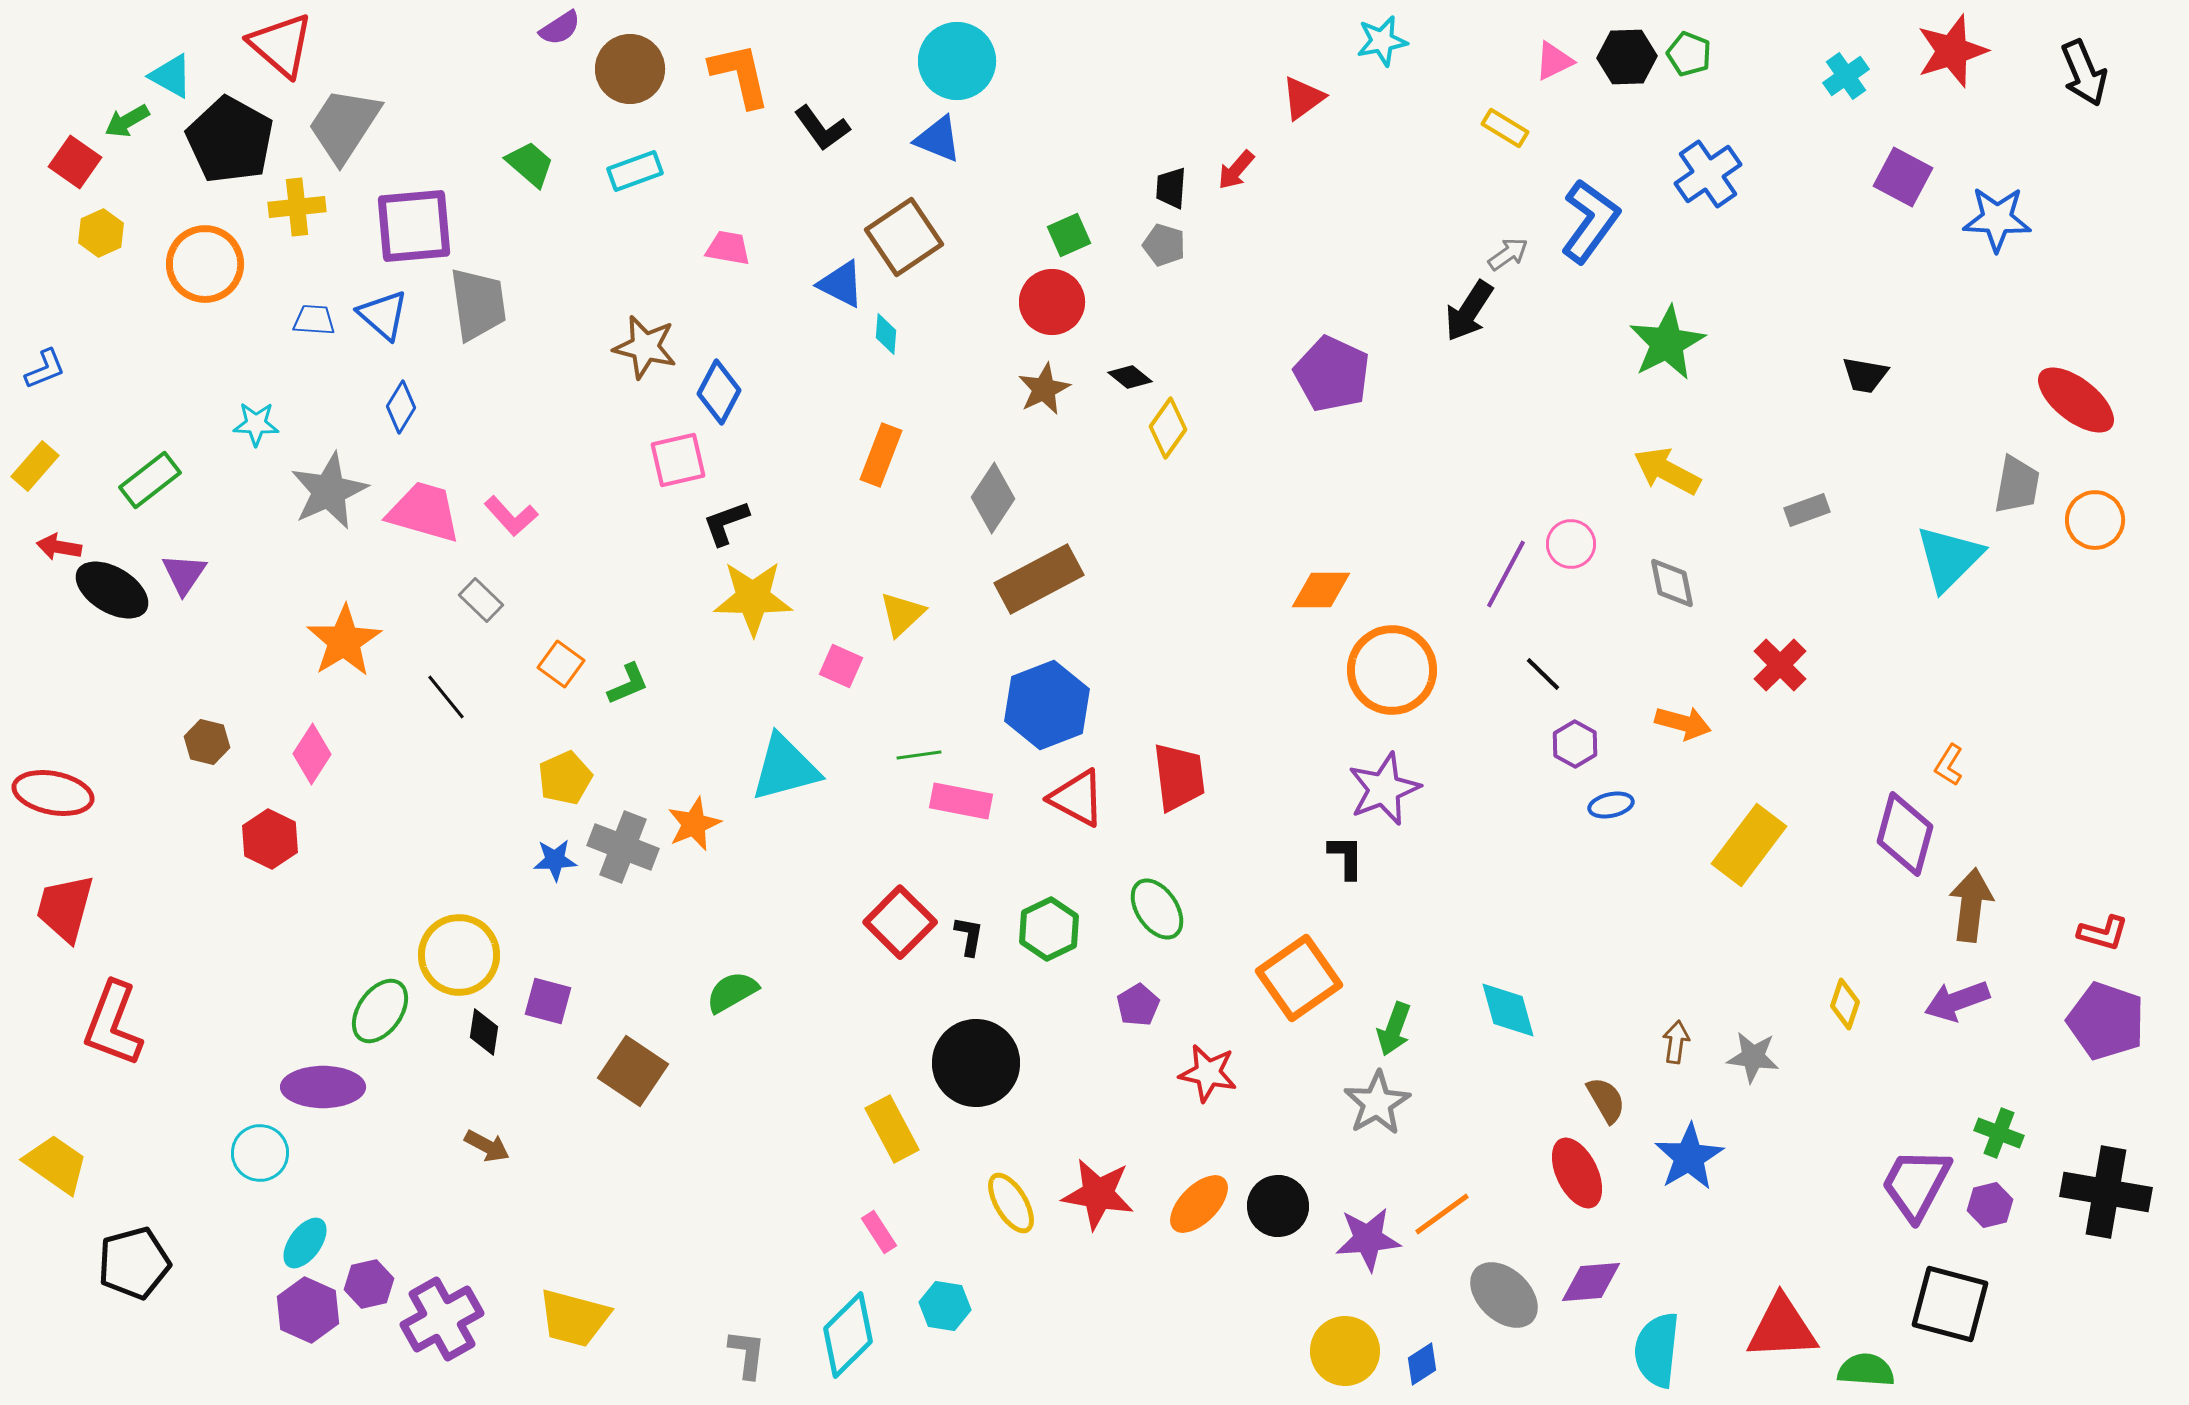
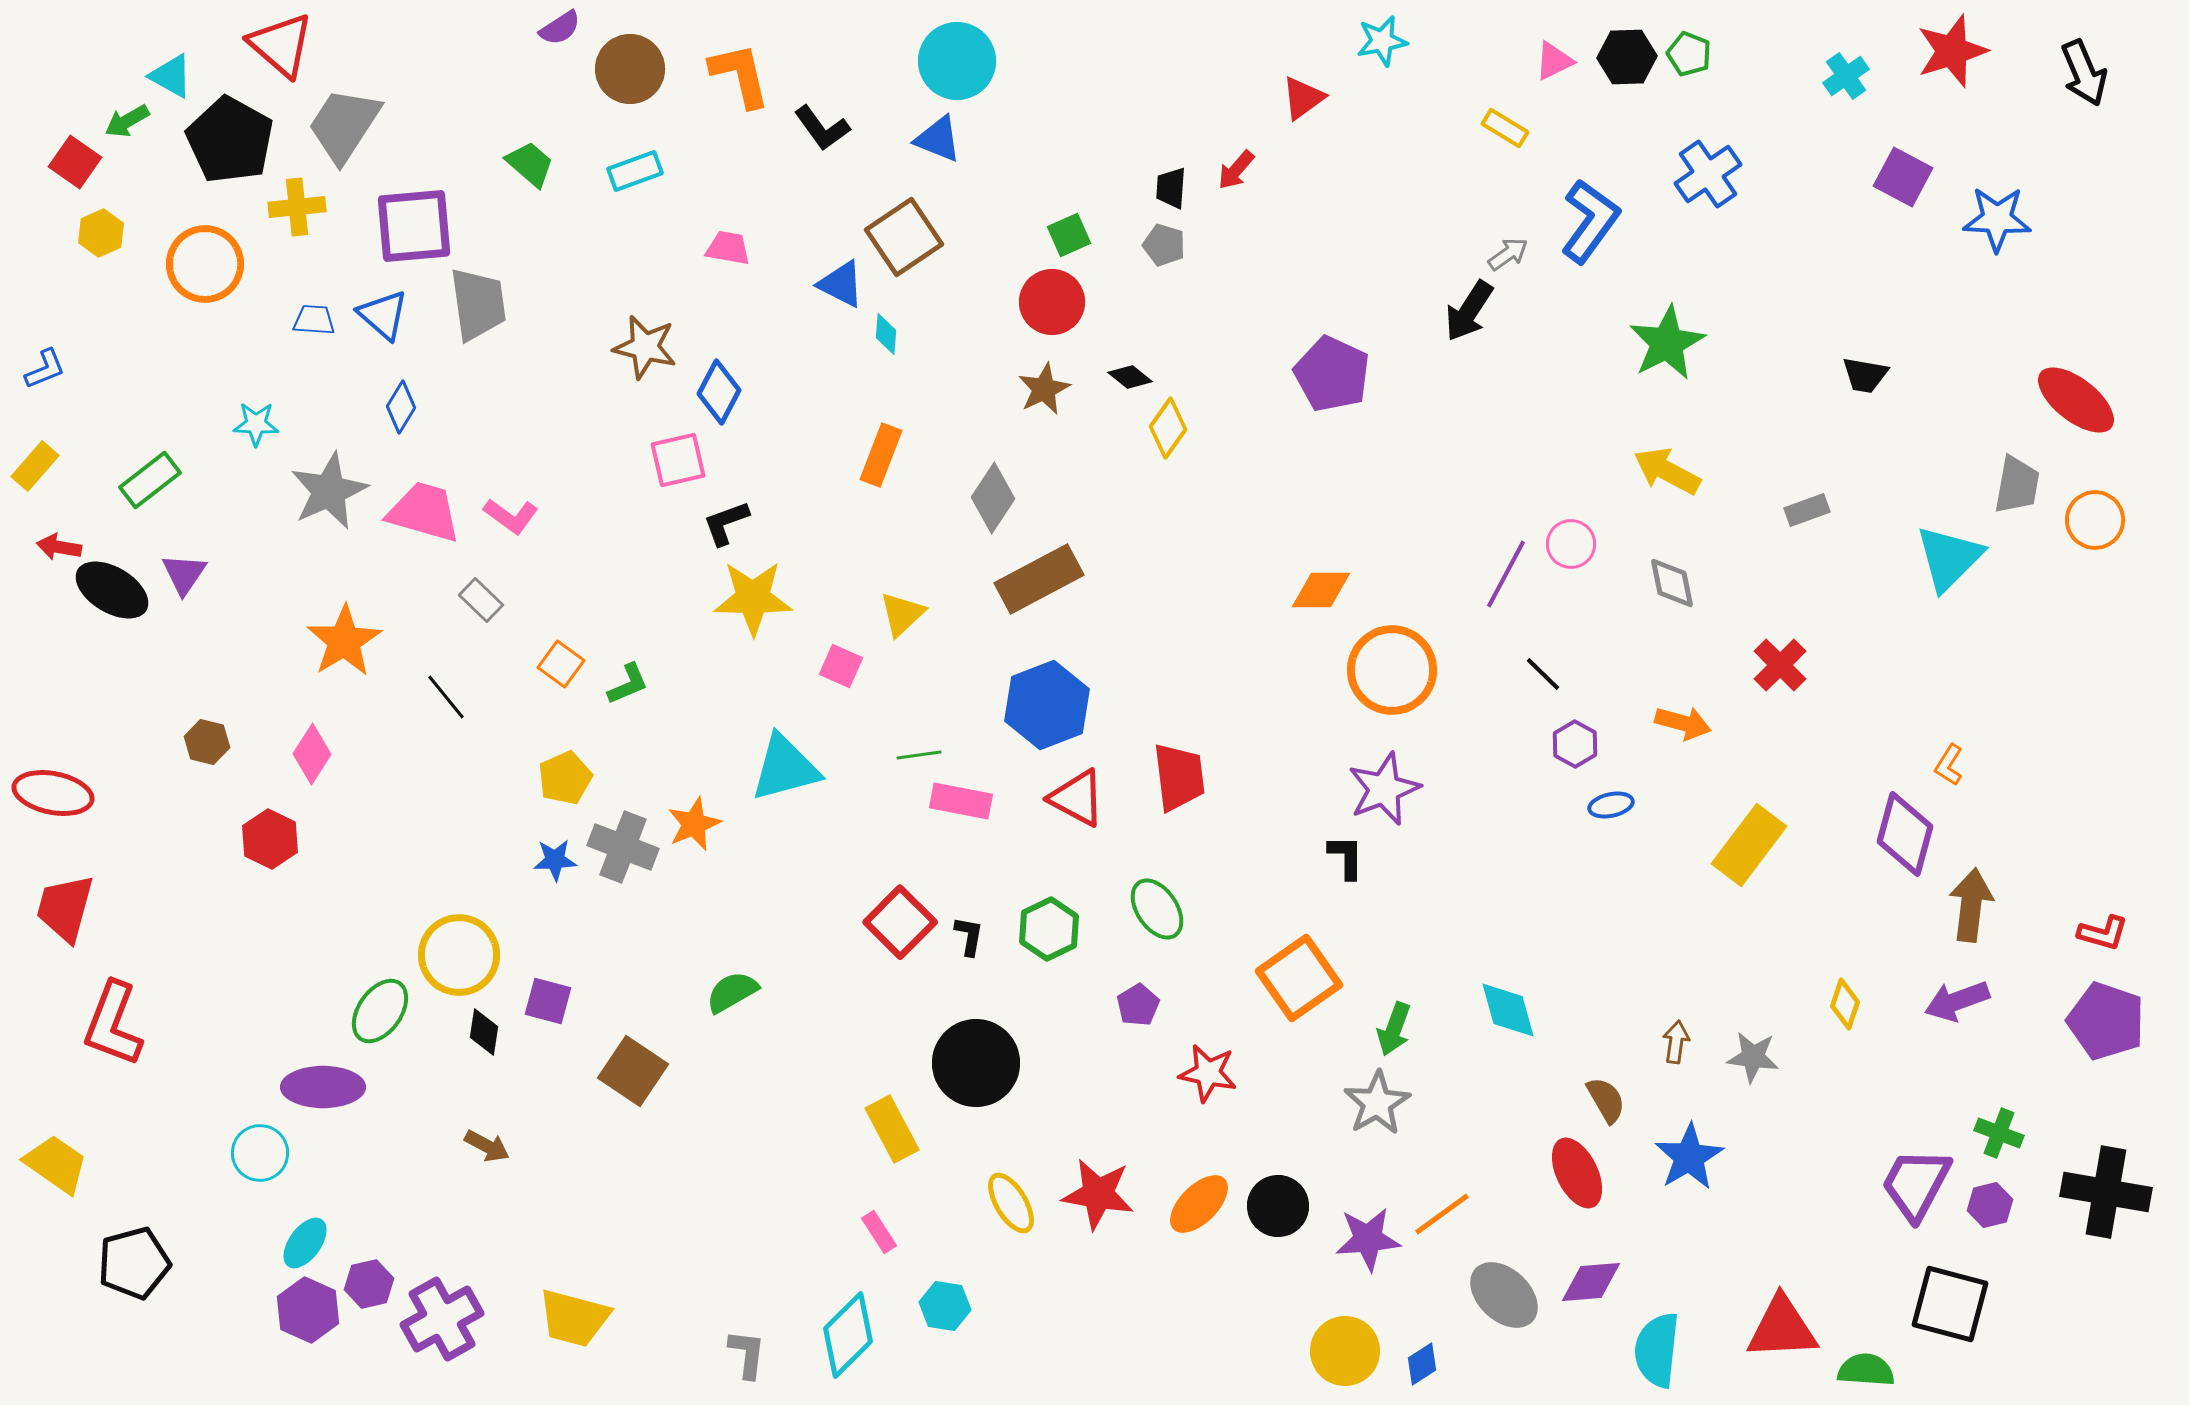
pink L-shape at (511, 516): rotated 12 degrees counterclockwise
